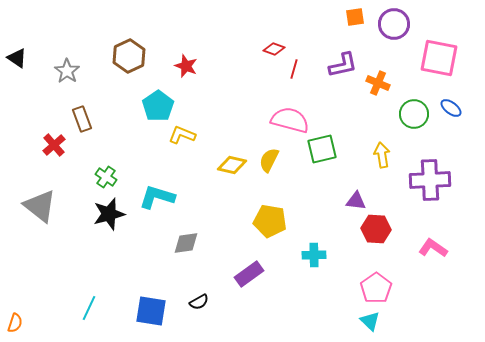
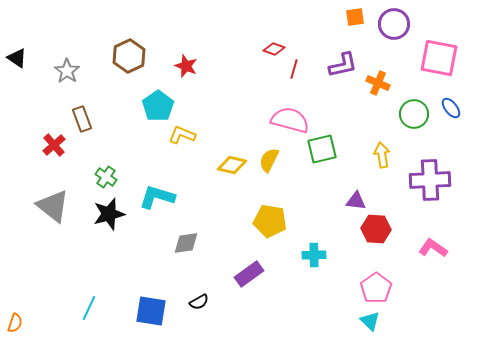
blue ellipse: rotated 15 degrees clockwise
gray triangle: moved 13 px right
